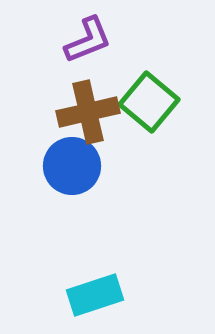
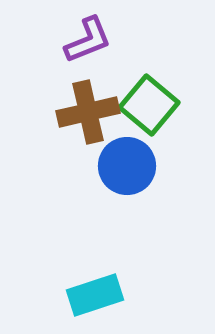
green square: moved 3 px down
blue circle: moved 55 px right
